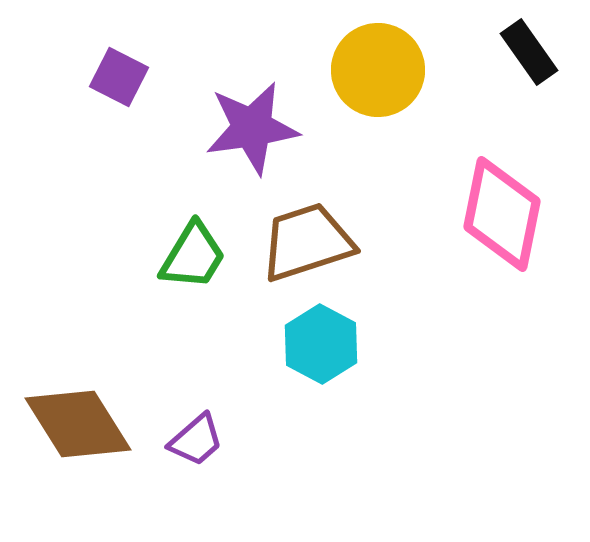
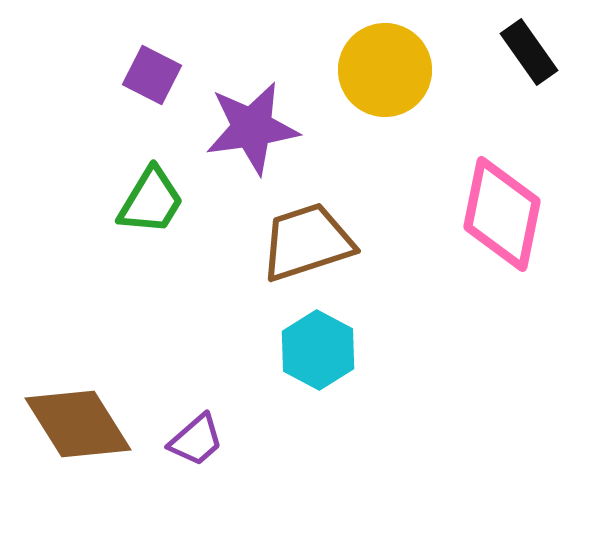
yellow circle: moved 7 px right
purple square: moved 33 px right, 2 px up
green trapezoid: moved 42 px left, 55 px up
cyan hexagon: moved 3 px left, 6 px down
